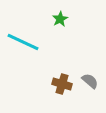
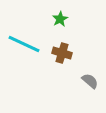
cyan line: moved 1 px right, 2 px down
brown cross: moved 31 px up
